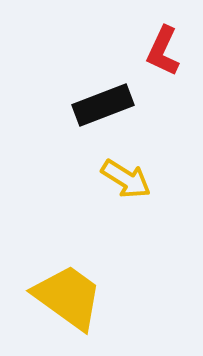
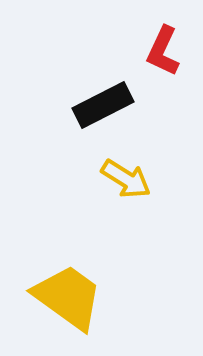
black rectangle: rotated 6 degrees counterclockwise
